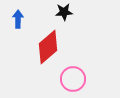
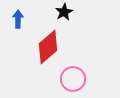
black star: rotated 24 degrees counterclockwise
